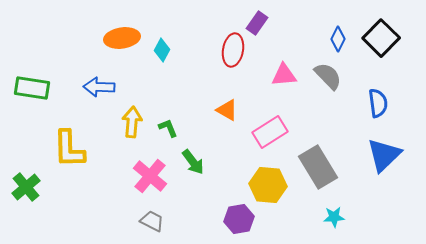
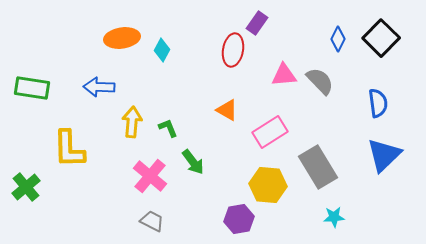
gray semicircle: moved 8 px left, 5 px down
